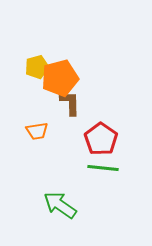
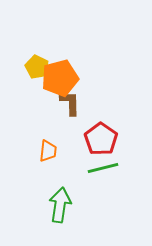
yellow pentagon: rotated 30 degrees counterclockwise
orange trapezoid: moved 11 px right, 20 px down; rotated 75 degrees counterclockwise
green line: rotated 20 degrees counterclockwise
green arrow: rotated 64 degrees clockwise
